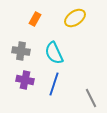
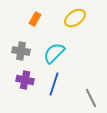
cyan semicircle: rotated 70 degrees clockwise
